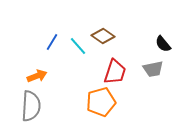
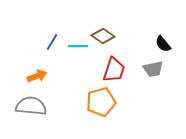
cyan line: rotated 48 degrees counterclockwise
red trapezoid: moved 1 px left, 2 px up
gray semicircle: rotated 88 degrees counterclockwise
